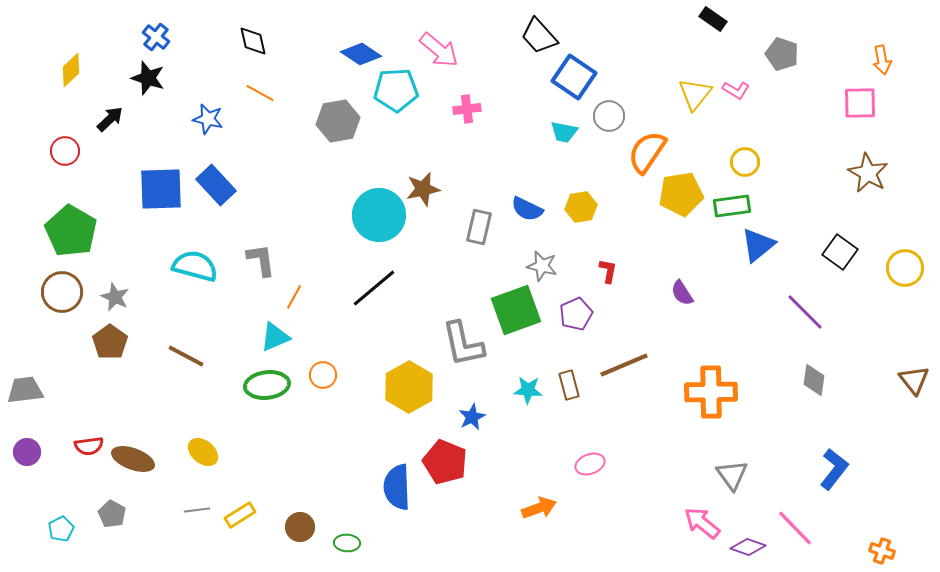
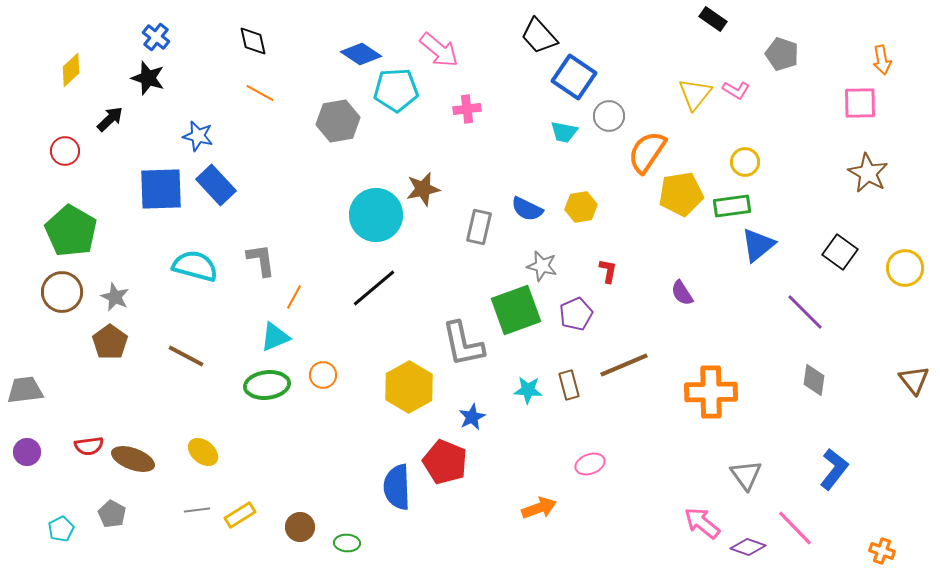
blue star at (208, 119): moved 10 px left, 17 px down
cyan circle at (379, 215): moved 3 px left
gray triangle at (732, 475): moved 14 px right
